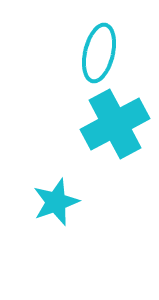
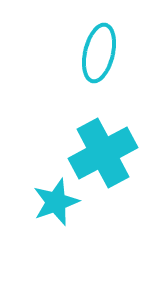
cyan cross: moved 12 px left, 29 px down
